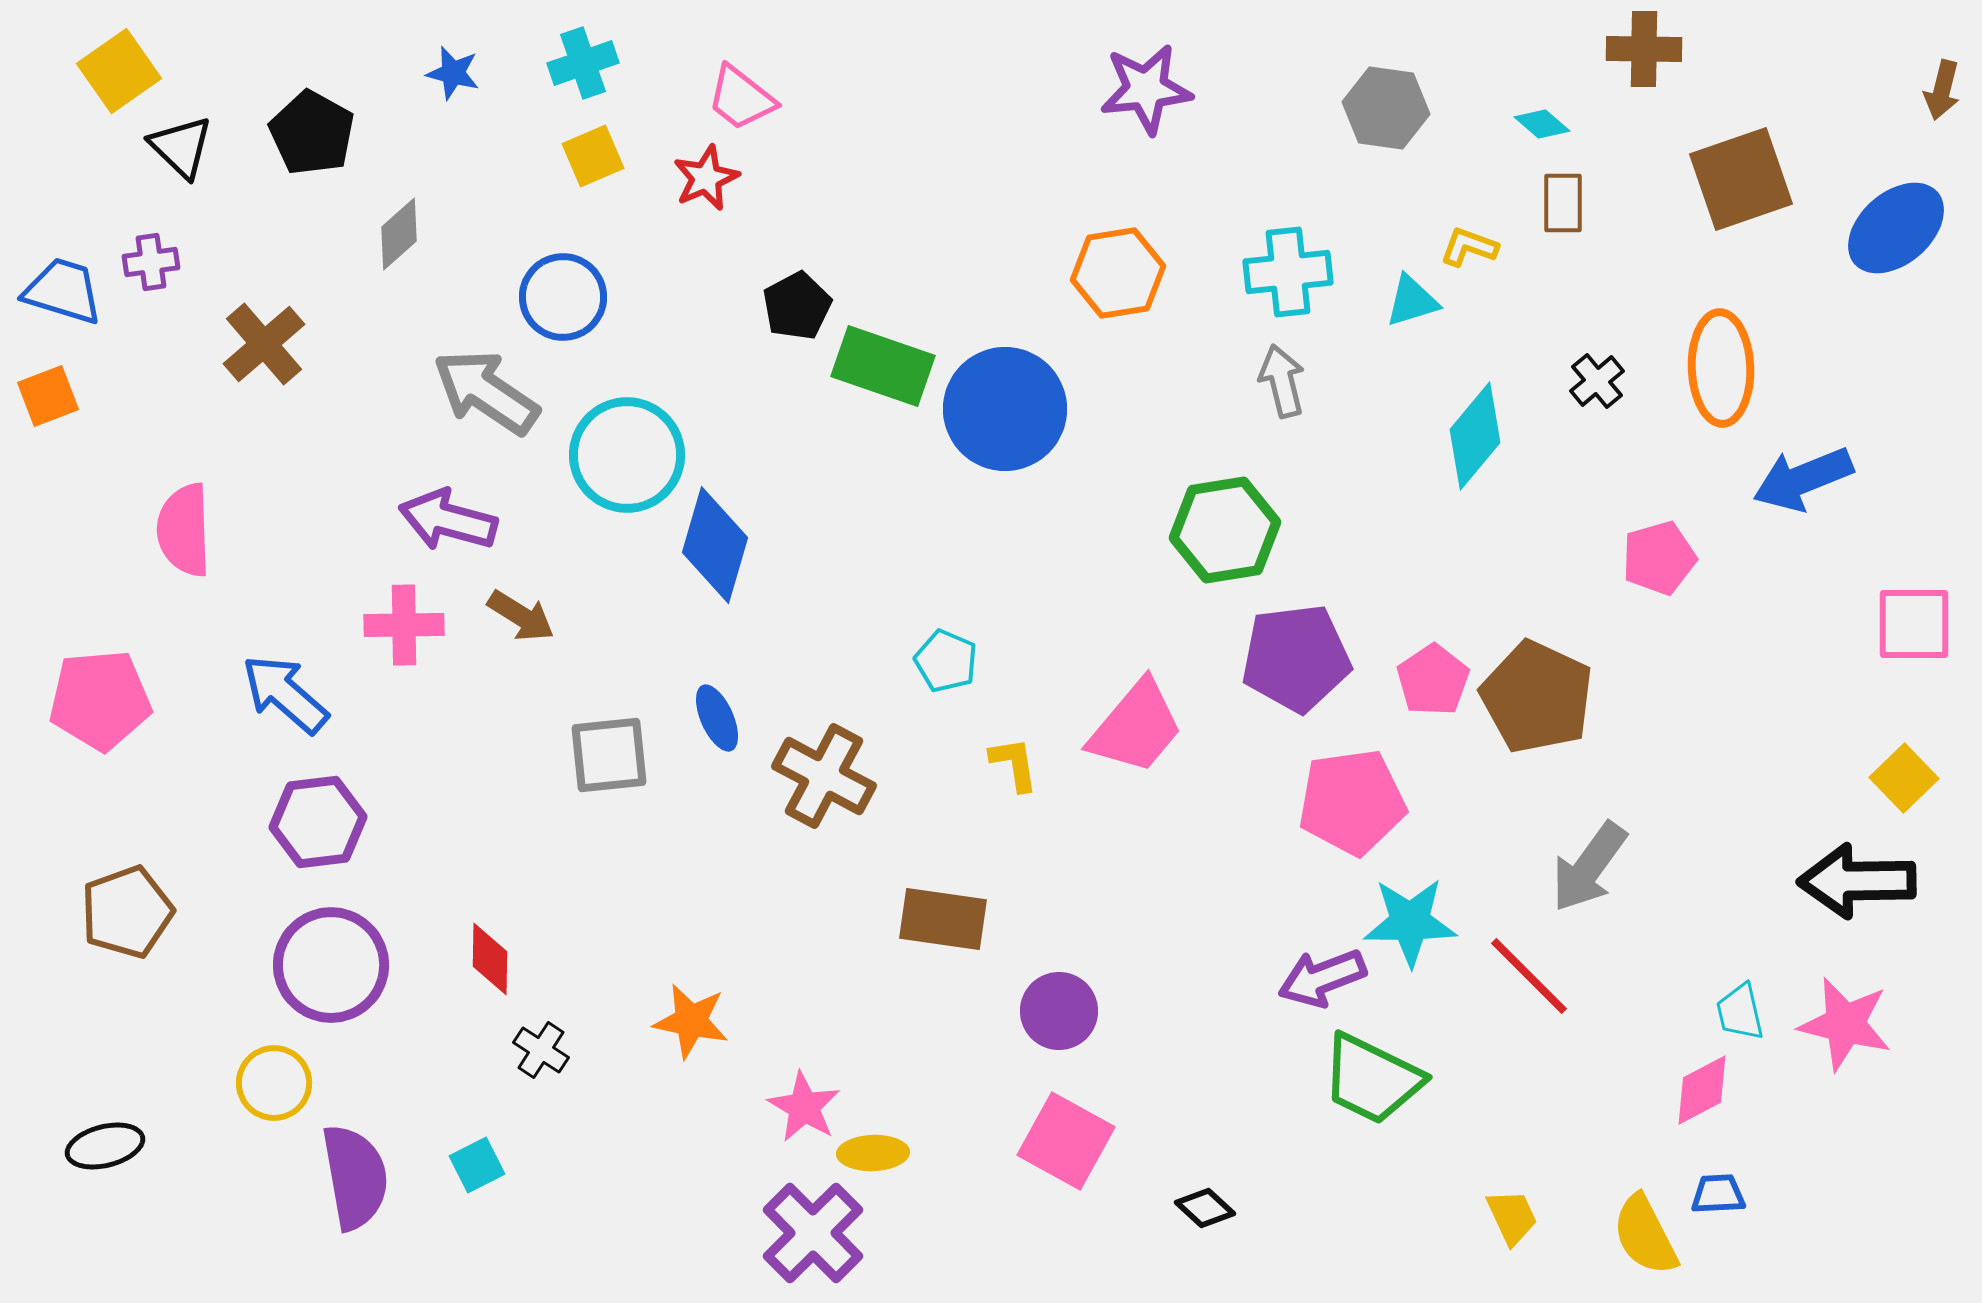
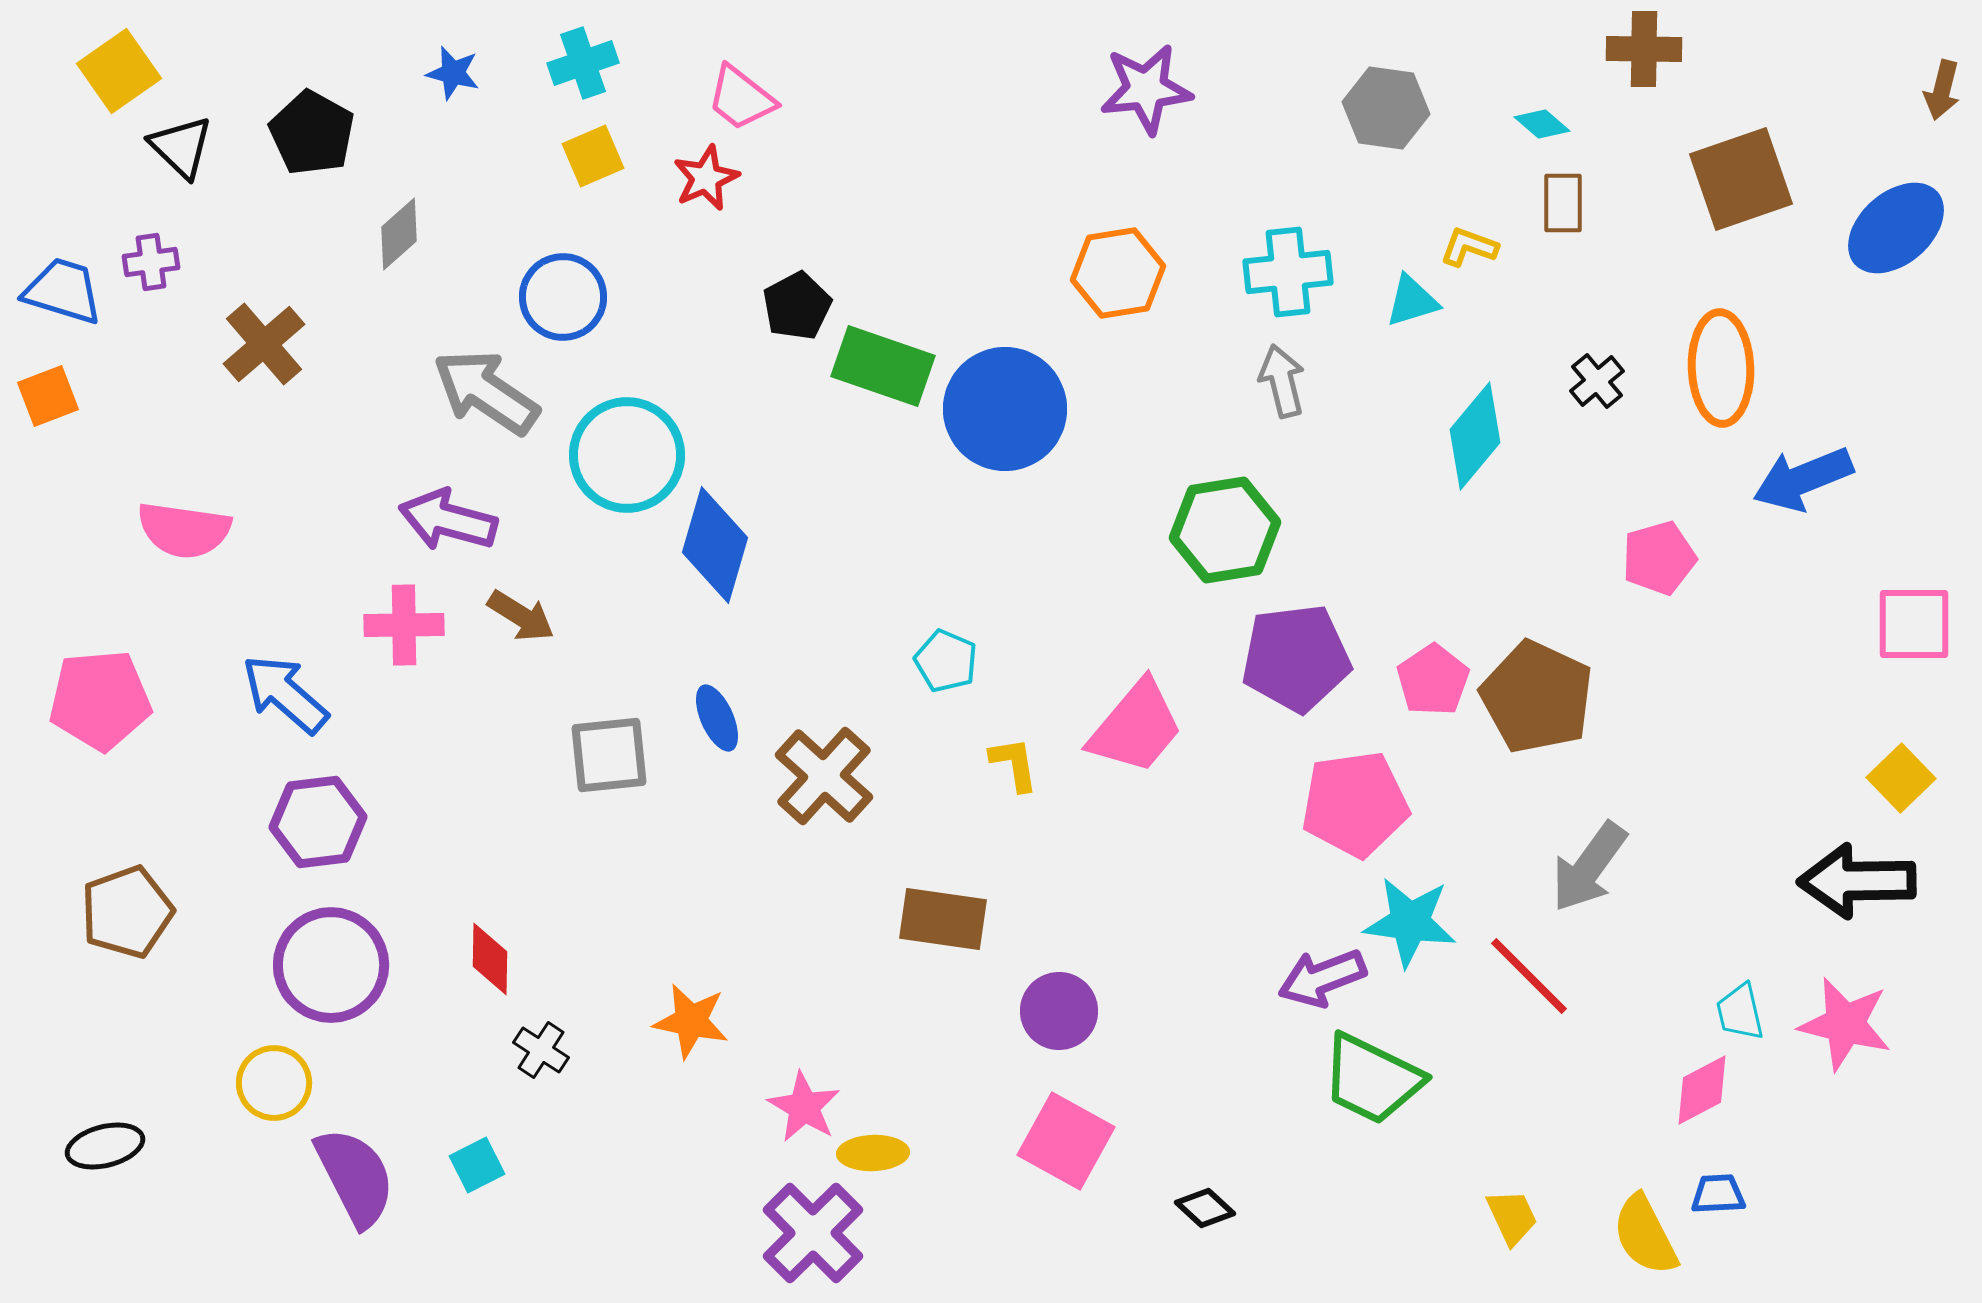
pink semicircle at (184, 530): rotated 80 degrees counterclockwise
brown cross at (824, 776): rotated 14 degrees clockwise
yellow square at (1904, 778): moved 3 px left
pink pentagon at (1352, 802): moved 3 px right, 2 px down
cyan star at (1410, 922): rotated 8 degrees clockwise
purple semicircle at (355, 1177): rotated 17 degrees counterclockwise
